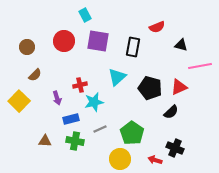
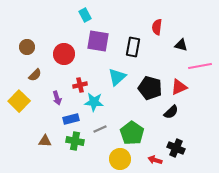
red semicircle: rotated 119 degrees clockwise
red circle: moved 13 px down
cyan star: rotated 18 degrees clockwise
black cross: moved 1 px right
